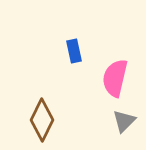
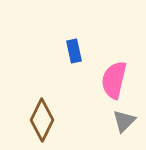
pink semicircle: moved 1 px left, 2 px down
